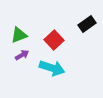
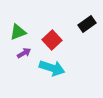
green triangle: moved 1 px left, 3 px up
red square: moved 2 px left
purple arrow: moved 2 px right, 2 px up
